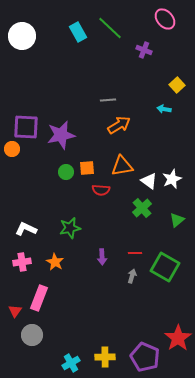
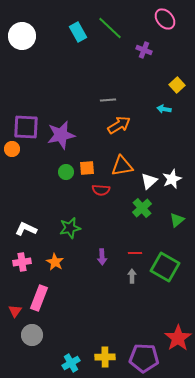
white triangle: rotated 42 degrees clockwise
gray arrow: rotated 16 degrees counterclockwise
purple pentagon: moved 1 px left, 1 px down; rotated 20 degrees counterclockwise
